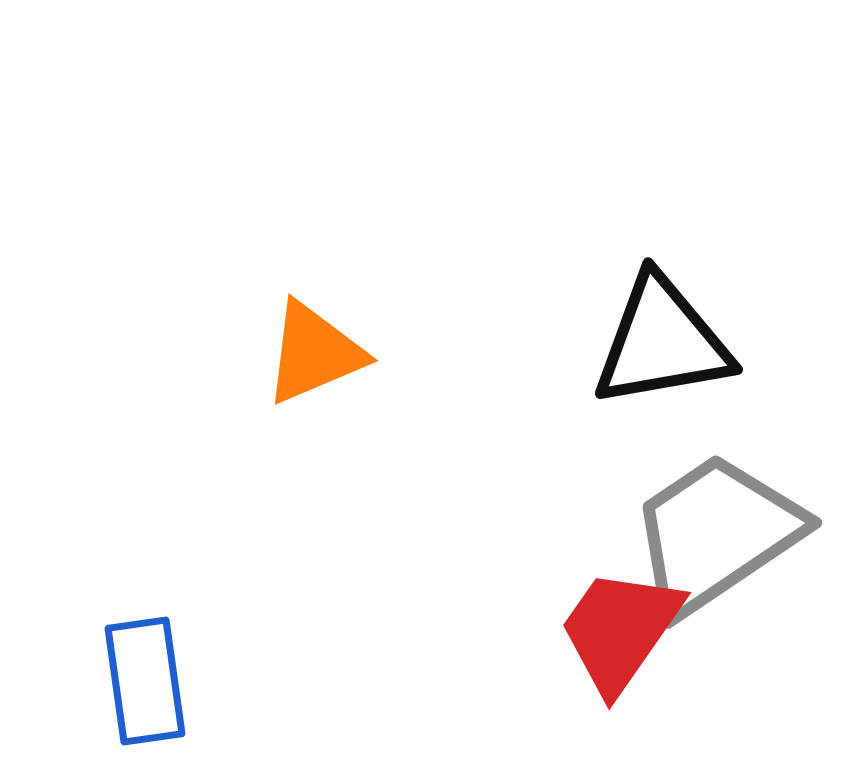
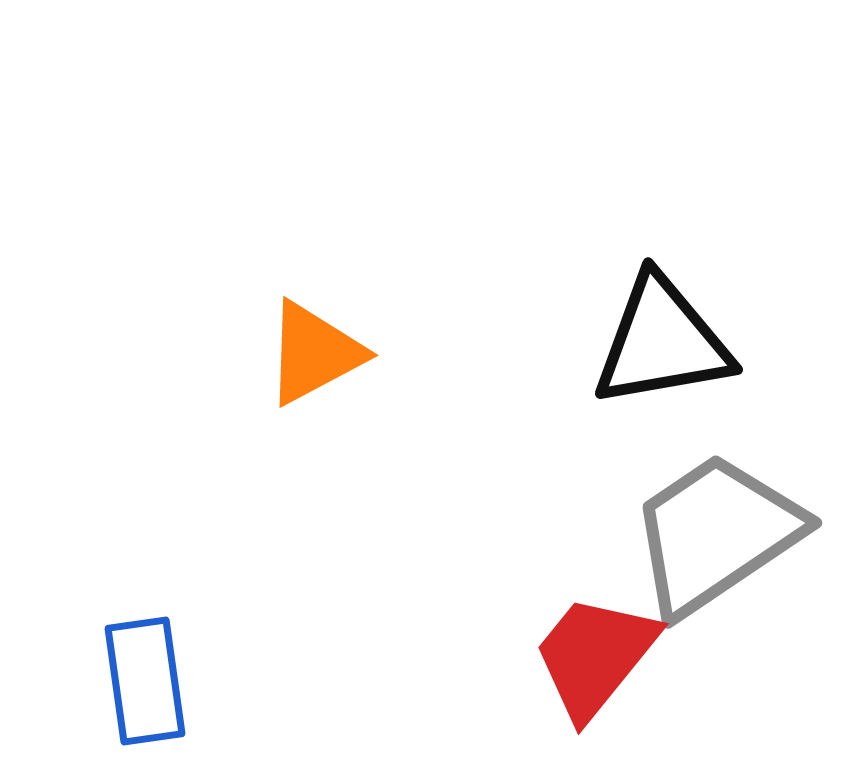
orange triangle: rotated 5 degrees counterclockwise
red trapezoid: moved 25 px left, 26 px down; rotated 4 degrees clockwise
